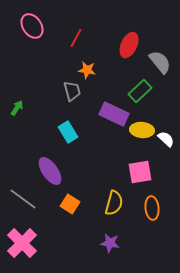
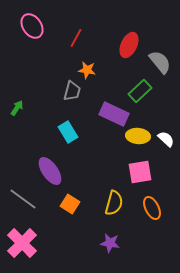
gray trapezoid: rotated 30 degrees clockwise
yellow ellipse: moved 4 px left, 6 px down
orange ellipse: rotated 20 degrees counterclockwise
